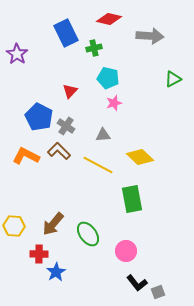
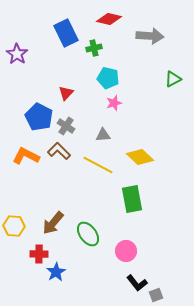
red triangle: moved 4 px left, 2 px down
brown arrow: moved 1 px up
gray square: moved 2 px left, 3 px down
